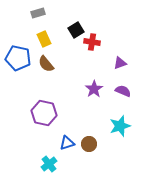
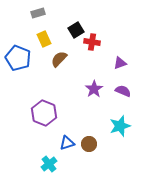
blue pentagon: rotated 10 degrees clockwise
brown semicircle: moved 13 px right, 5 px up; rotated 84 degrees clockwise
purple hexagon: rotated 10 degrees clockwise
